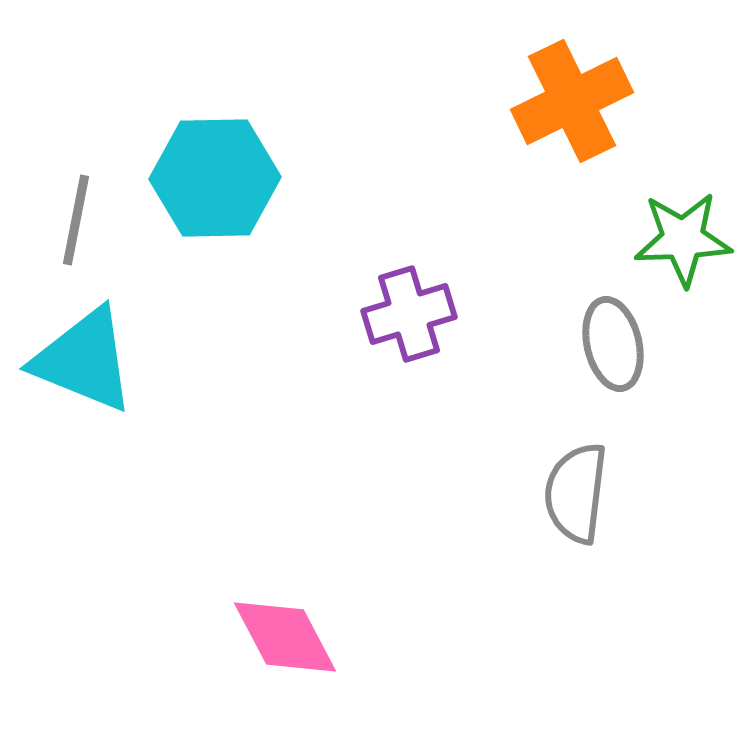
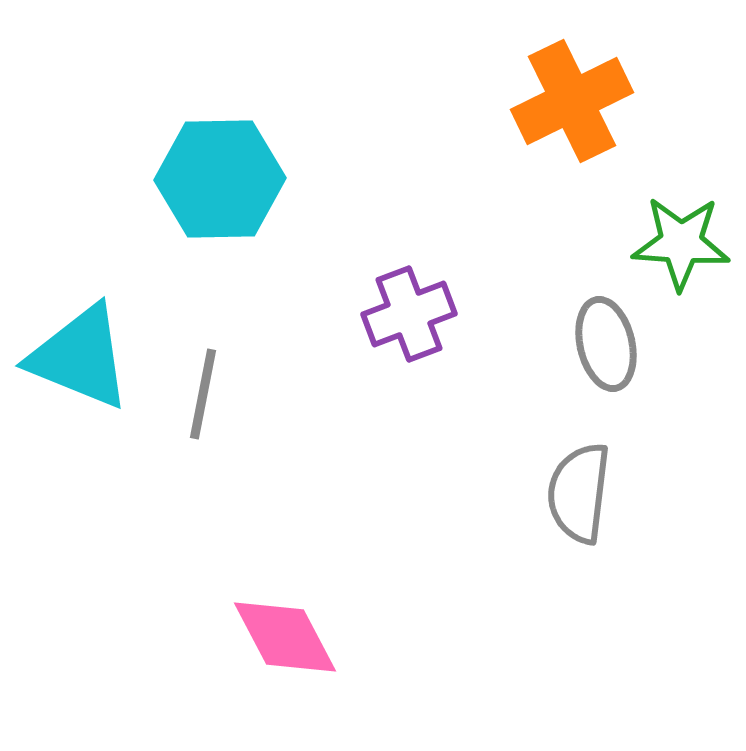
cyan hexagon: moved 5 px right, 1 px down
gray line: moved 127 px right, 174 px down
green star: moved 2 px left, 4 px down; rotated 6 degrees clockwise
purple cross: rotated 4 degrees counterclockwise
gray ellipse: moved 7 px left
cyan triangle: moved 4 px left, 3 px up
gray semicircle: moved 3 px right
